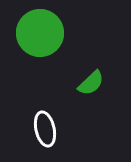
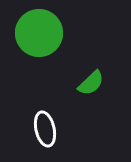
green circle: moved 1 px left
